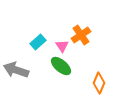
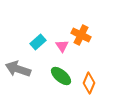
orange cross: rotated 30 degrees counterclockwise
green ellipse: moved 10 px down
gray arrow: moved 2 px right, 1 px up
orange diamond: moved 10 px left
